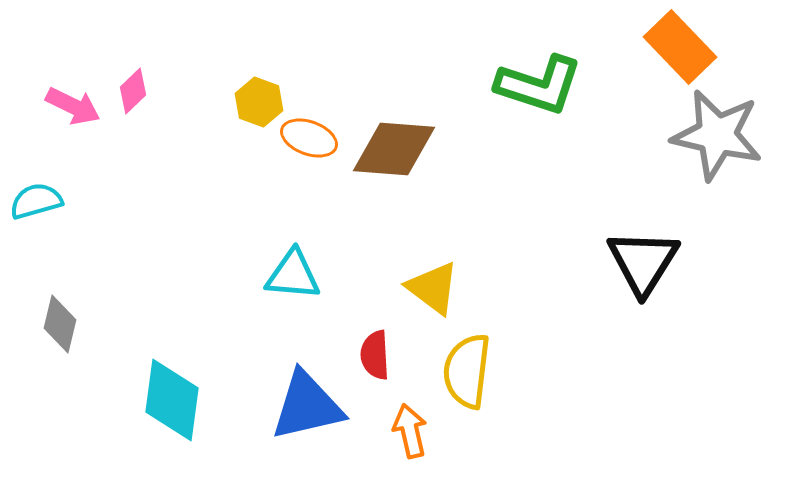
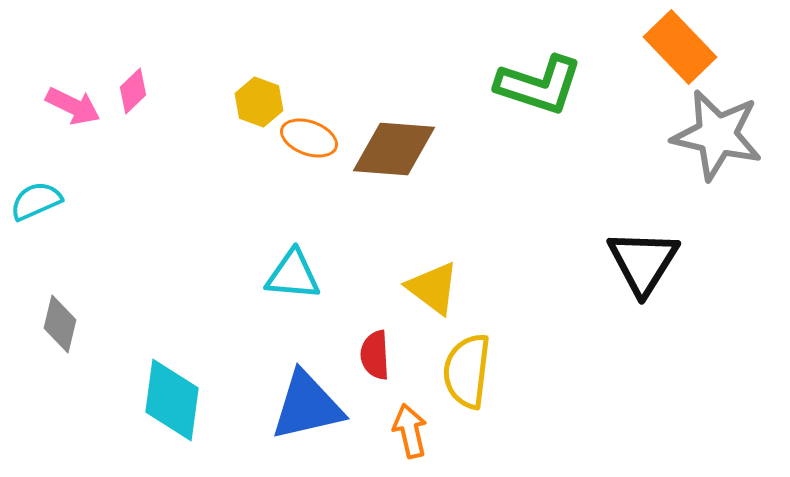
cyan semicircle: rotated 8 degrees counterclockwise
